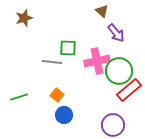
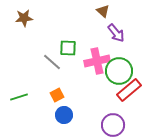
brown triangle: moved 1 px right
brown star: rotated 12 degrees clockwise
gray line: rotated 36 degrees clockwise
orange square: rotated 24 degrees clockwise
